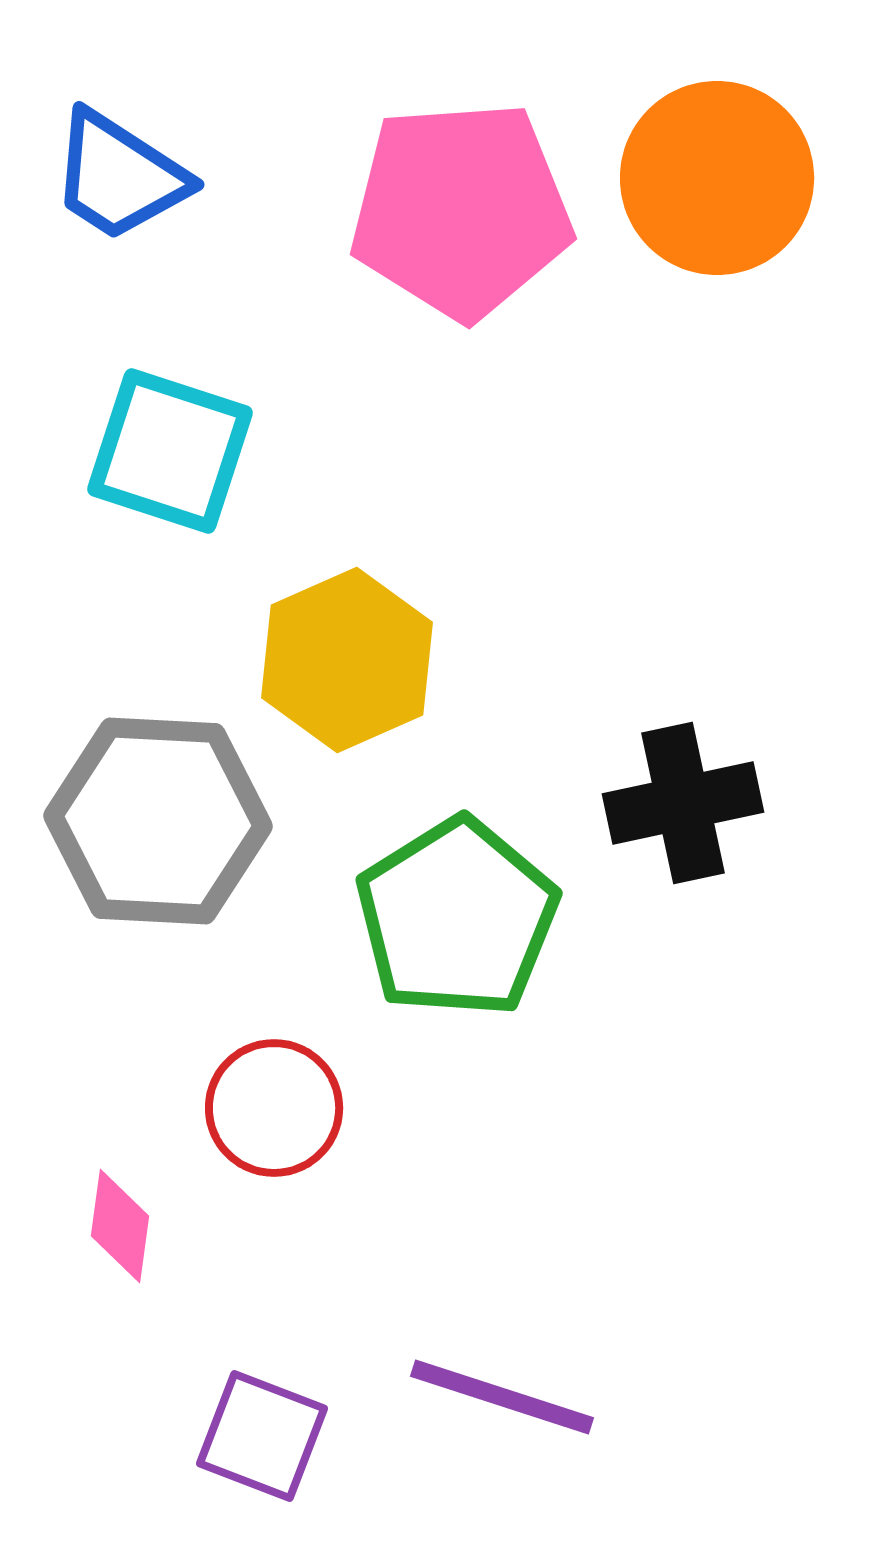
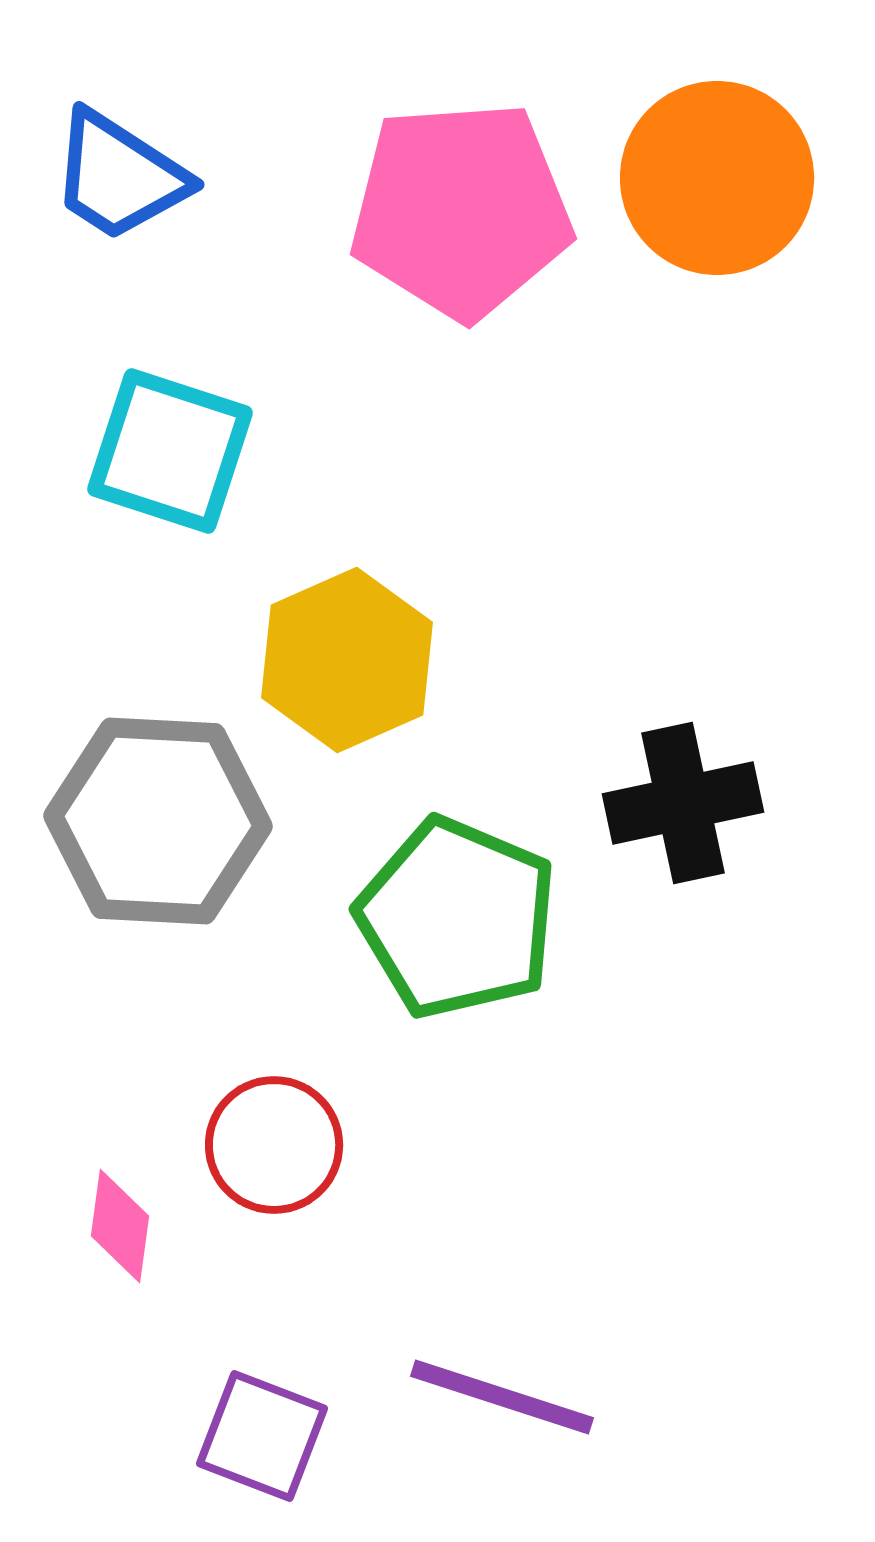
green pentagon: rotated 17 degrees counterclockwise
red circle: moved 37 px down
